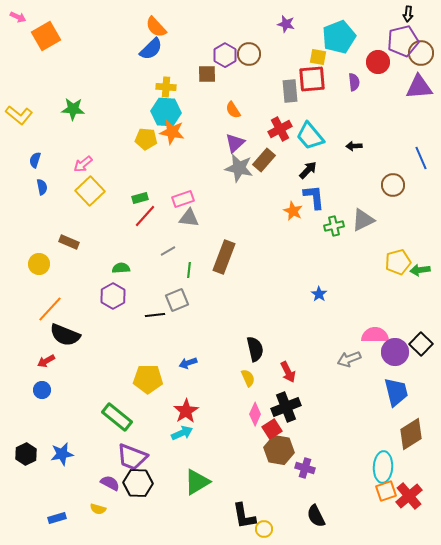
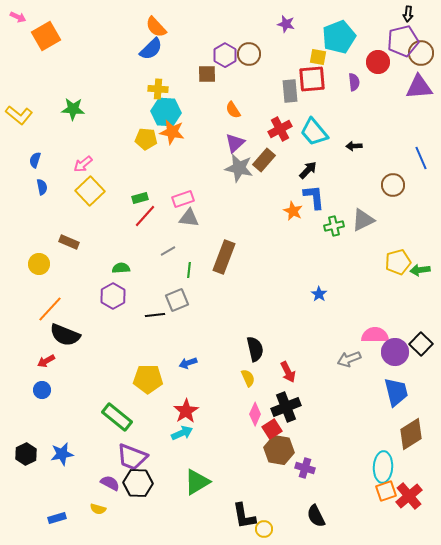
yellow cross at (166, 87): moved 8 px left, 2 px down
cyan trapezoid at (310, 136): moved 4 px right, 4 px up
